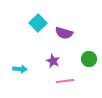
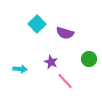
cyan square: moved 1 px left, 1 px down
purple semicircle: moved 1 px right
purple star: moved 2 px left, 1 px down
pink line: rotated 54 degrees clockwise
